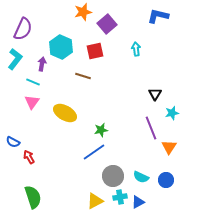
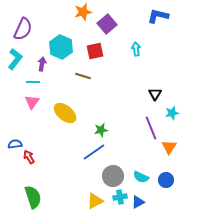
cyan line: rotated 24 degrees counterclockwise
yellow ellipse: rotated 10 degrees clockwise
blue semicircle: moved 2 px right, 2 px down; rotated 144 degrees clockwise
